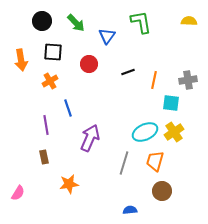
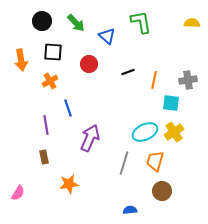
yellow semicircle: moved 3 px right, 2 px down
blue triangle: rotated 24 degrees counterclockwise
